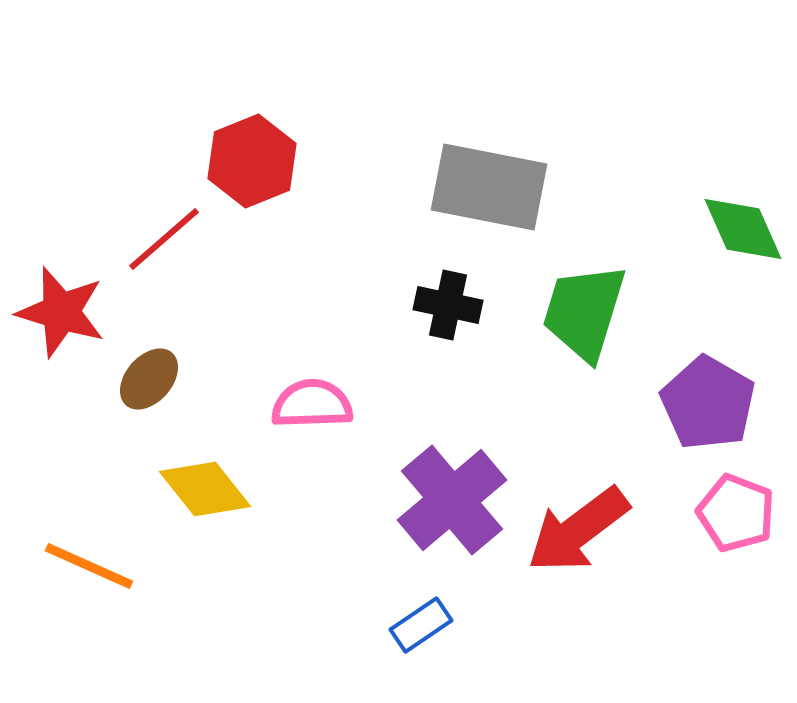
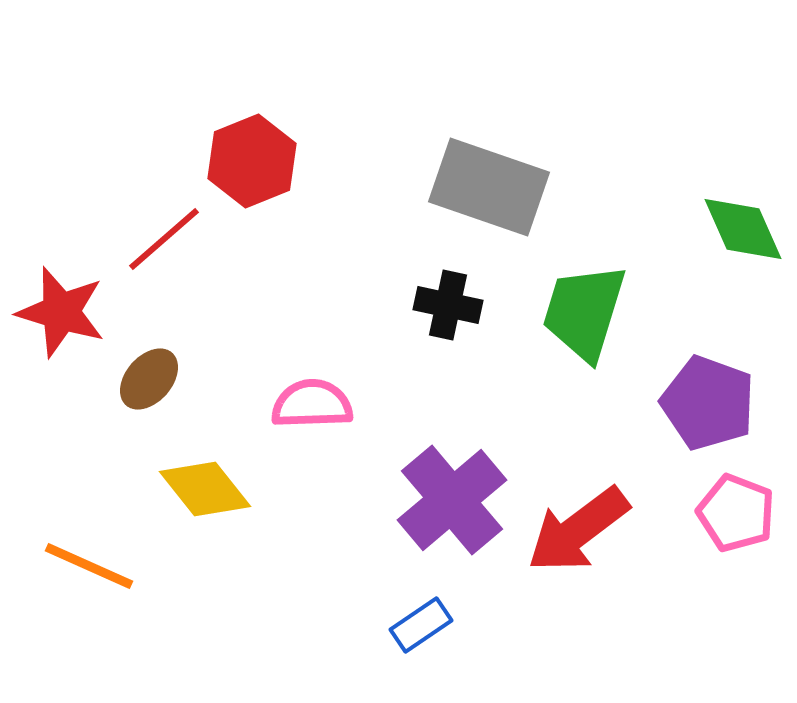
gray rectangle: rotated 8 degrees clockwise
purple pentagon: rotated 10 degrees counterclockwise
